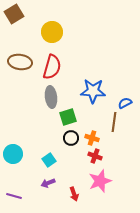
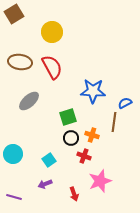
red semicircle: rotated 45 degrees counterclockwise
gray ellipse: moved 22 px left, 4 px down; rotated 55 degrees clockwise
orange cross: moved 3 px up
red cross: moved 11 px left
purple arrow: moved 3 px left, 1 px down
purple line: moved 1 px down
